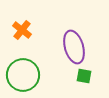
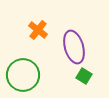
orange cross: moved 16 px right
green square: rotated 21 degrees clockwise
